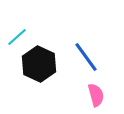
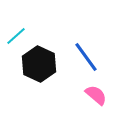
cyan line: moved 1 px left, 1 px up
pink semicircle: rotated 35 degrees counterclockwise
